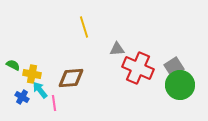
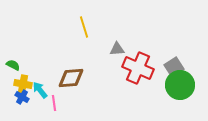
yellow cross: moved 9 px left, 10 px down
